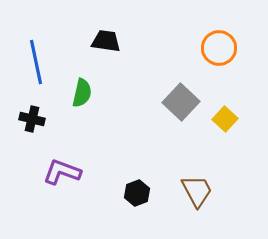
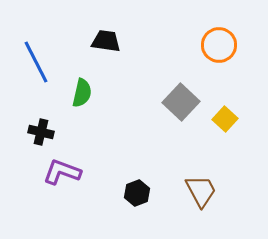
orange circle: moved 3 px up
blue line: rotated 15 degrees counterclockwise
black cross: moved 9 px right, 13 px down
brown trapezoid: moved 4 px right
